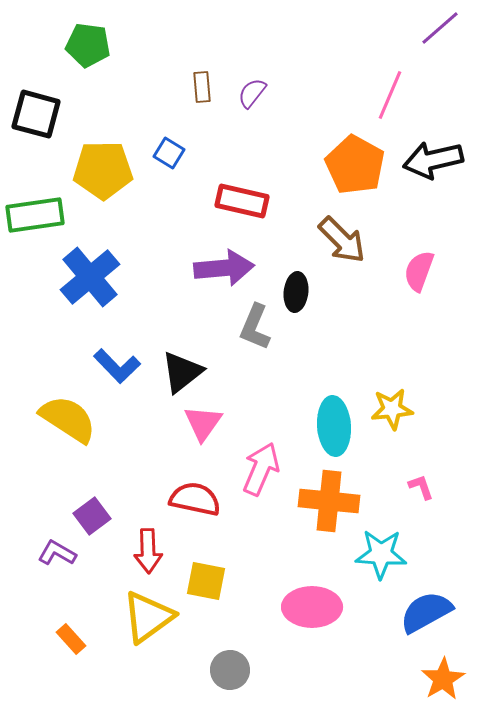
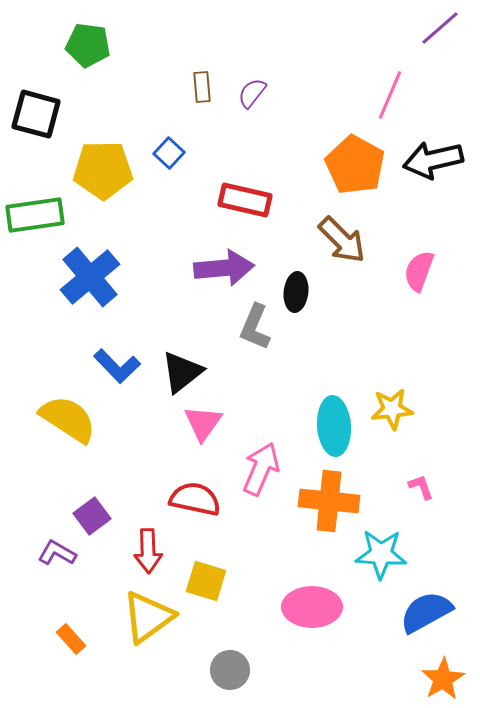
blue square: rotated 12 degrees clockwise
red rectangle: moved 3 px right, 1 px up
yellow square: rotated 6 degrees clockwise
